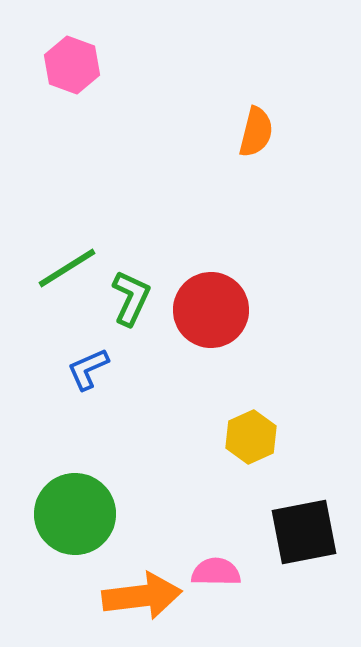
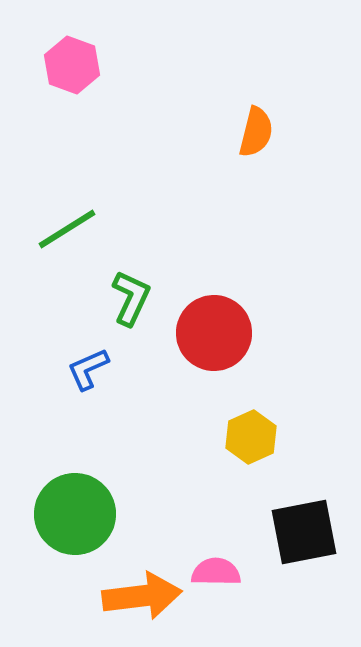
green line: moved 39 px up
red circle: moved 3 px right, 23 px down
